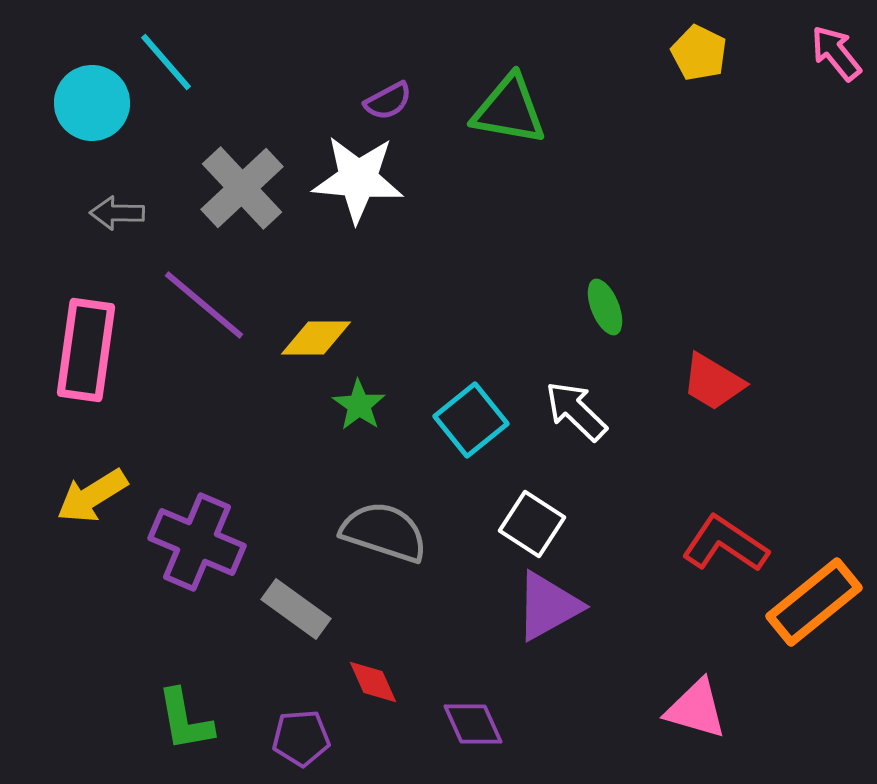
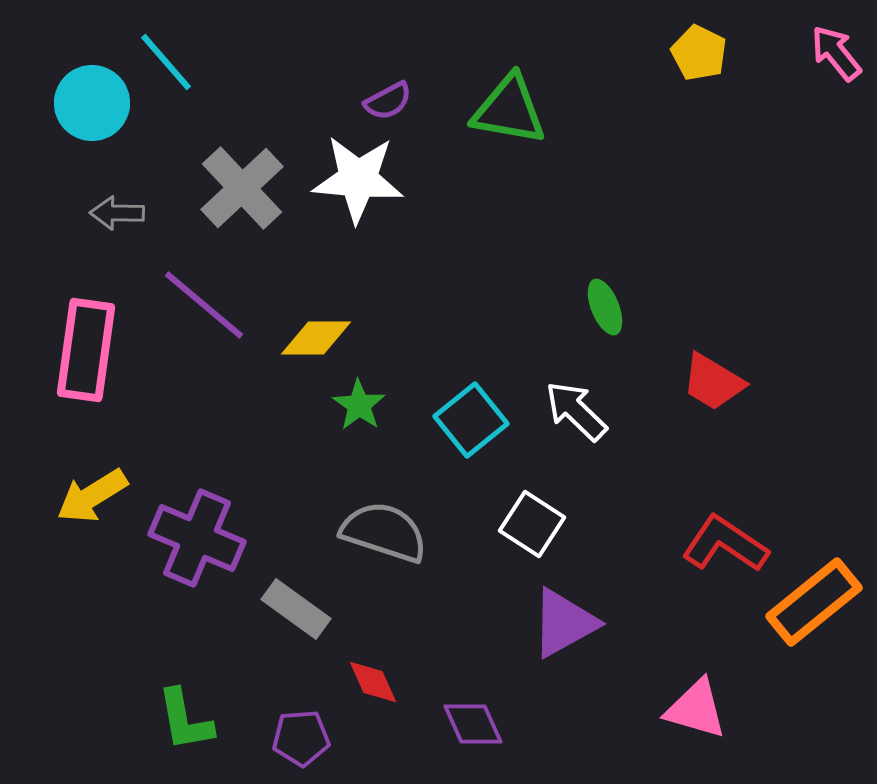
purple cross: moved 4 px up
purple triangle: moved 16 px right, 17 px down
